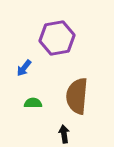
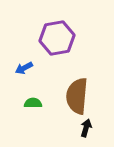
blue arrow: rotated 24 degrees clockwise
black arrow: moved 22 px right, 6 px up; rotated 24 degrees clockwise
